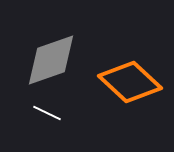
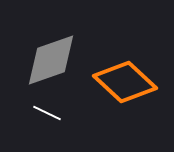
orange diamond: moved 5 px left
